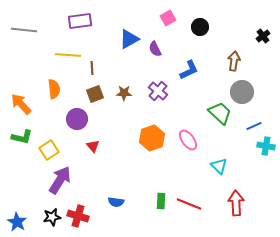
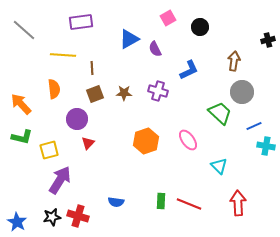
purple rectangle: moved 1 px right, 1 px down
gray line: rotated 35 degrees clockwise
black cross: moved 5 px right, 4 px down; rotated 24 degrees clockwise
yellow line: moved 5 px left
purple cross: rotated 24 degrees counterclockwise
orange hexagon: moved 6 px left, 3 px down
red triangle: moved 5 px left, 3 px up; rotated 24 degrees clockwise
yellow square: rotated 18 degrees clockwise
red arrow: moved 2 px right
